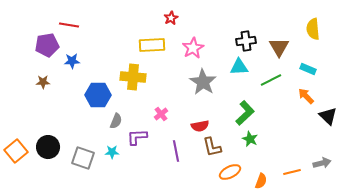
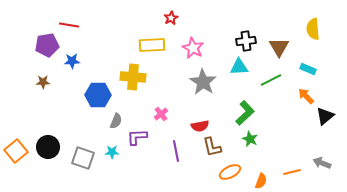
pink star: rotated 15 degrees counterclockwise
black triangle: moved 3 px left; rotated 36 degrees clockwise
gray arrow: rotated 144 degrees counterclockwise
